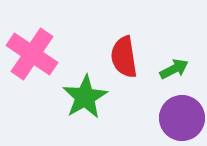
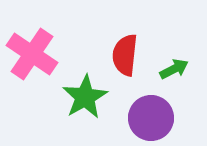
red semicircle: moved 1 px right, 2 px up; rotated 15 degrees clockwise
purple circle: moved 31 px left
